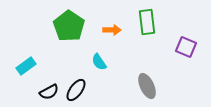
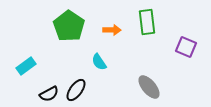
gray ellipse: moved 2 px right, 1 px down; rotated 15 degrees counterclockwise
black semicircle: moved 2 px down
